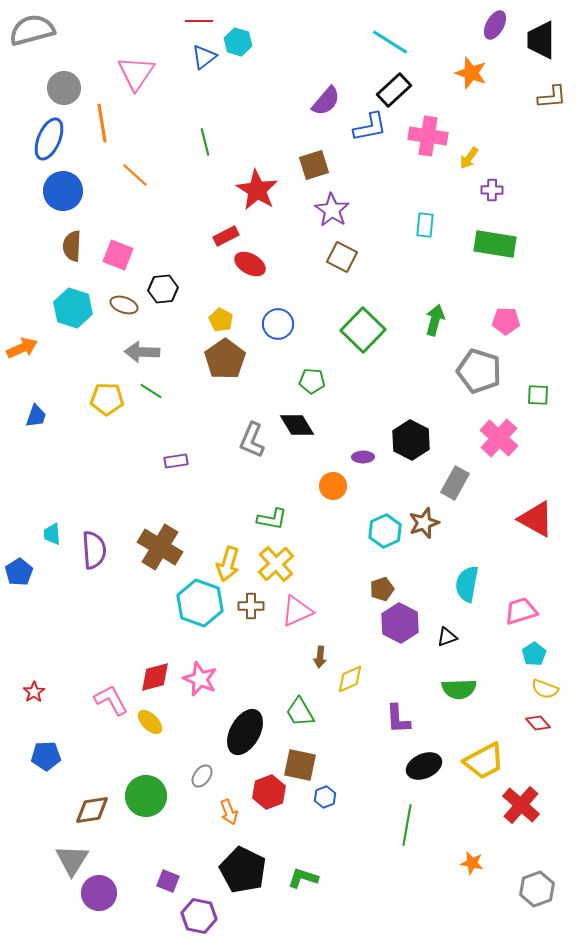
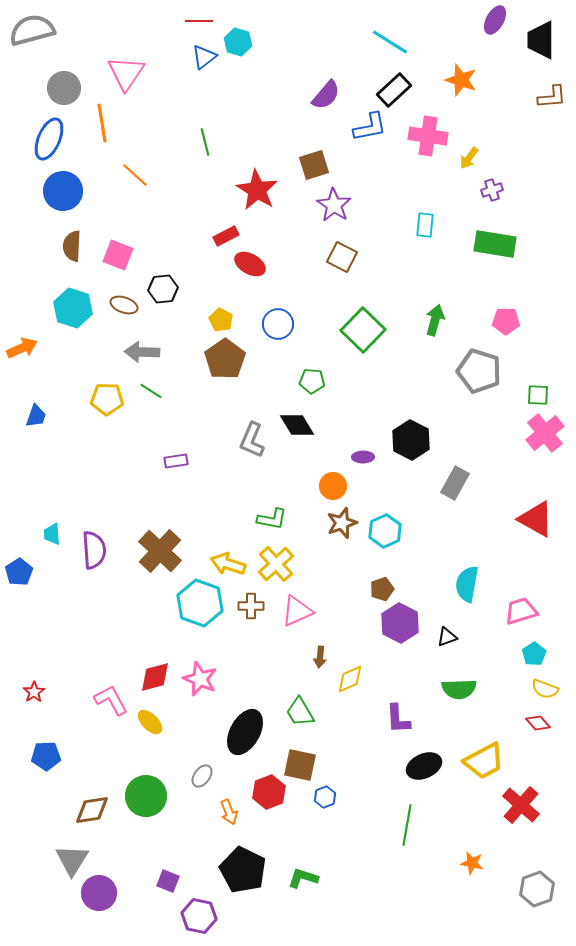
purple ellipse at (495, 25): moved 5 px up
pink triangle at (136, 73): moved 10 px left
orange star at (471, 73): moved 10 px left, 7 px down
purple semicircle at (326, 101): moved 6 px up
purple cross at (492, 190): rotated 20 degrees counterclockwise
purple star at (332, 210): moved 2 px right, 5 px up
pink cross at (499, 438): moved 46 px right, 5 px up; rotated 9 degrees clockwise
brown star at (424, 523): moved 82 px left
brown cross at (160, 547): moved 4 px down; rotated 12 degrees clockwise
yellow arrow at (228, 564): rotated 92 degrees clockwise
